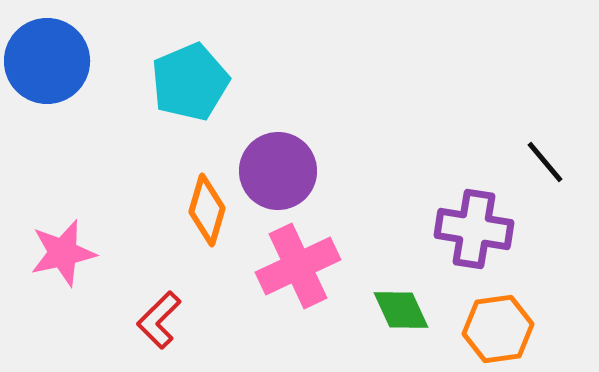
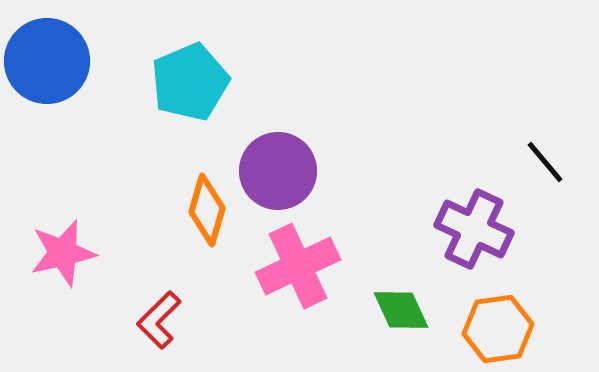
purple cross: rotated 16 degrees clockwise
